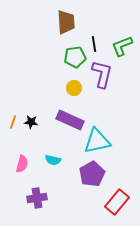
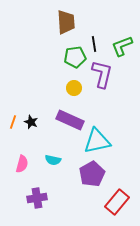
black star: rotated 16 degrees clockwise
